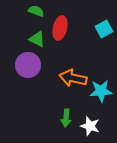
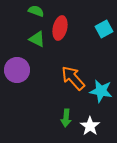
purple circle: moved 11 px left, 5 px down
orange arrow: rotated 36 degrees clockwise
cyan star: rotated 15 degrees clockwise
white star: rotated 18 degrees clockwise
